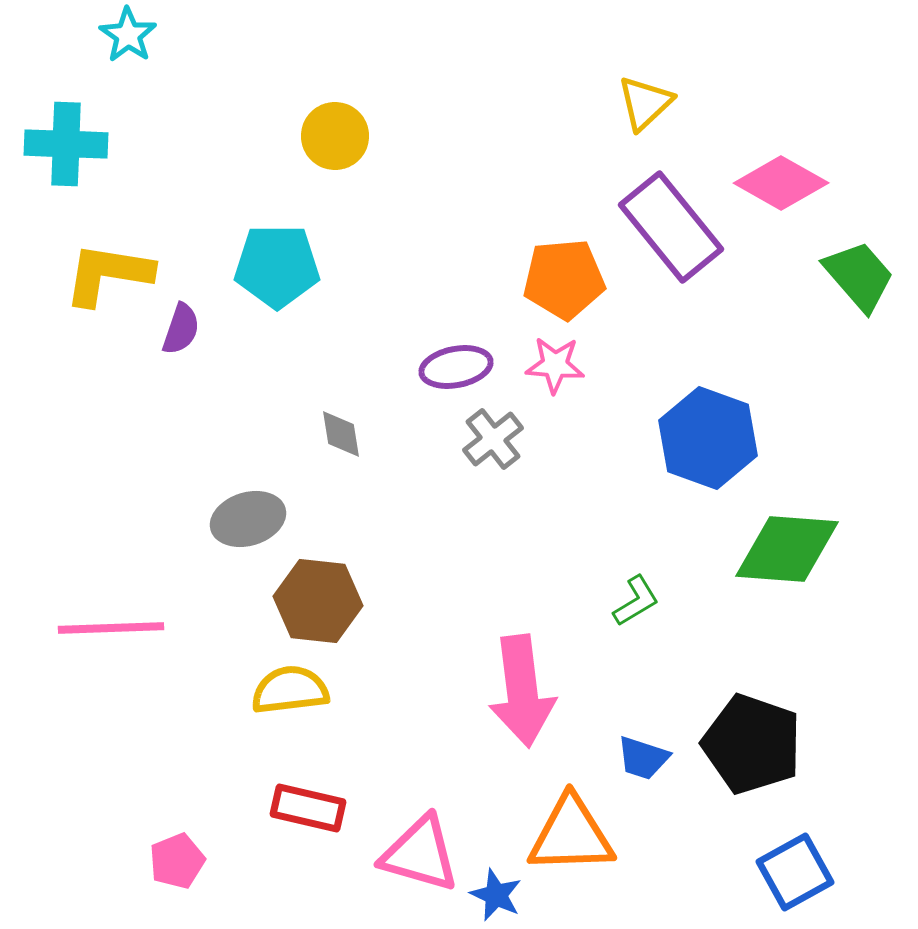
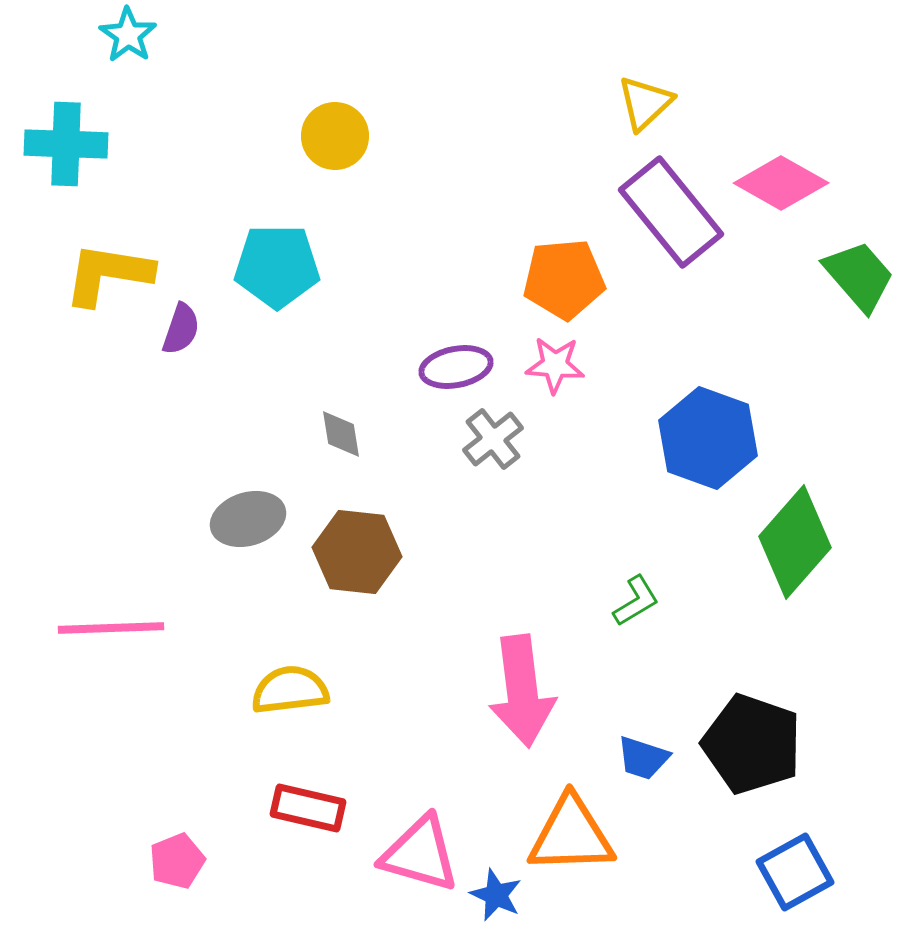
purple rectangle: moved 15 px up
green diamond: moved 8 px right, 7 px up; rotated 53 degrees counterclockwise
brown hexagon: moved 39 px right, 49 px up
